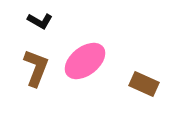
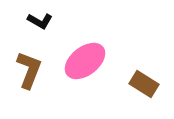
brown L-shape: moved 7 px left, 2 px down
brown rectangle: rotated 8 degrees clockwise
